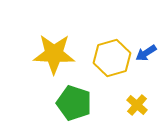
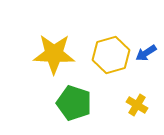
yellow hexagon: moved 1 px left, 3 px up
yellow cross: rotated 10 degrees counterclockwise
